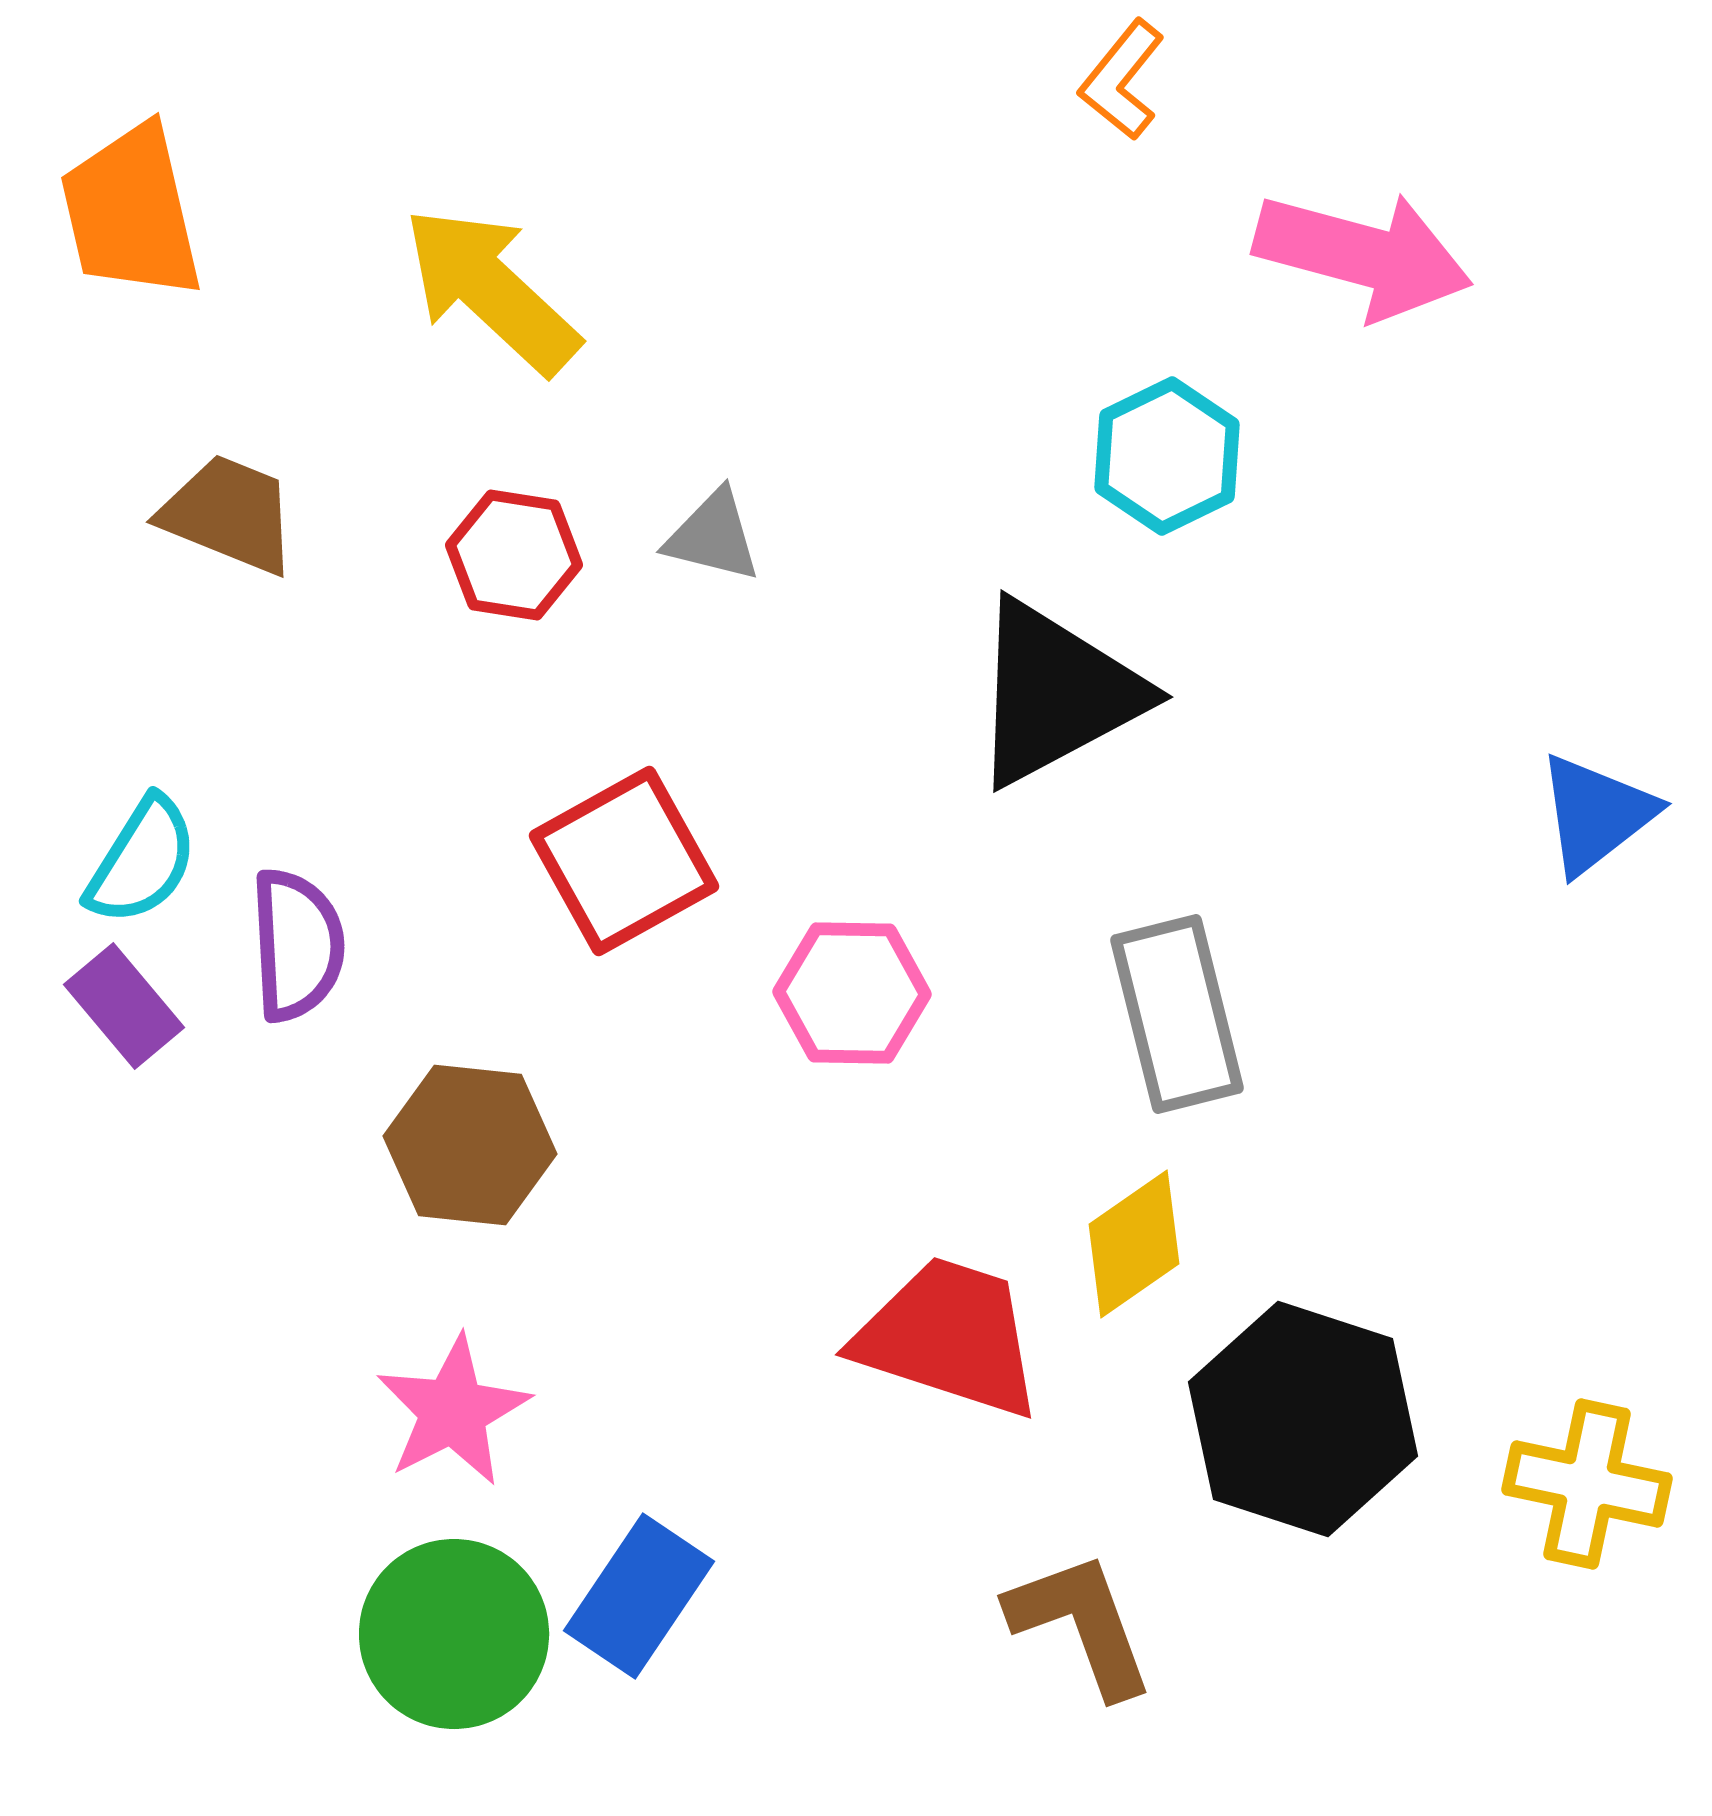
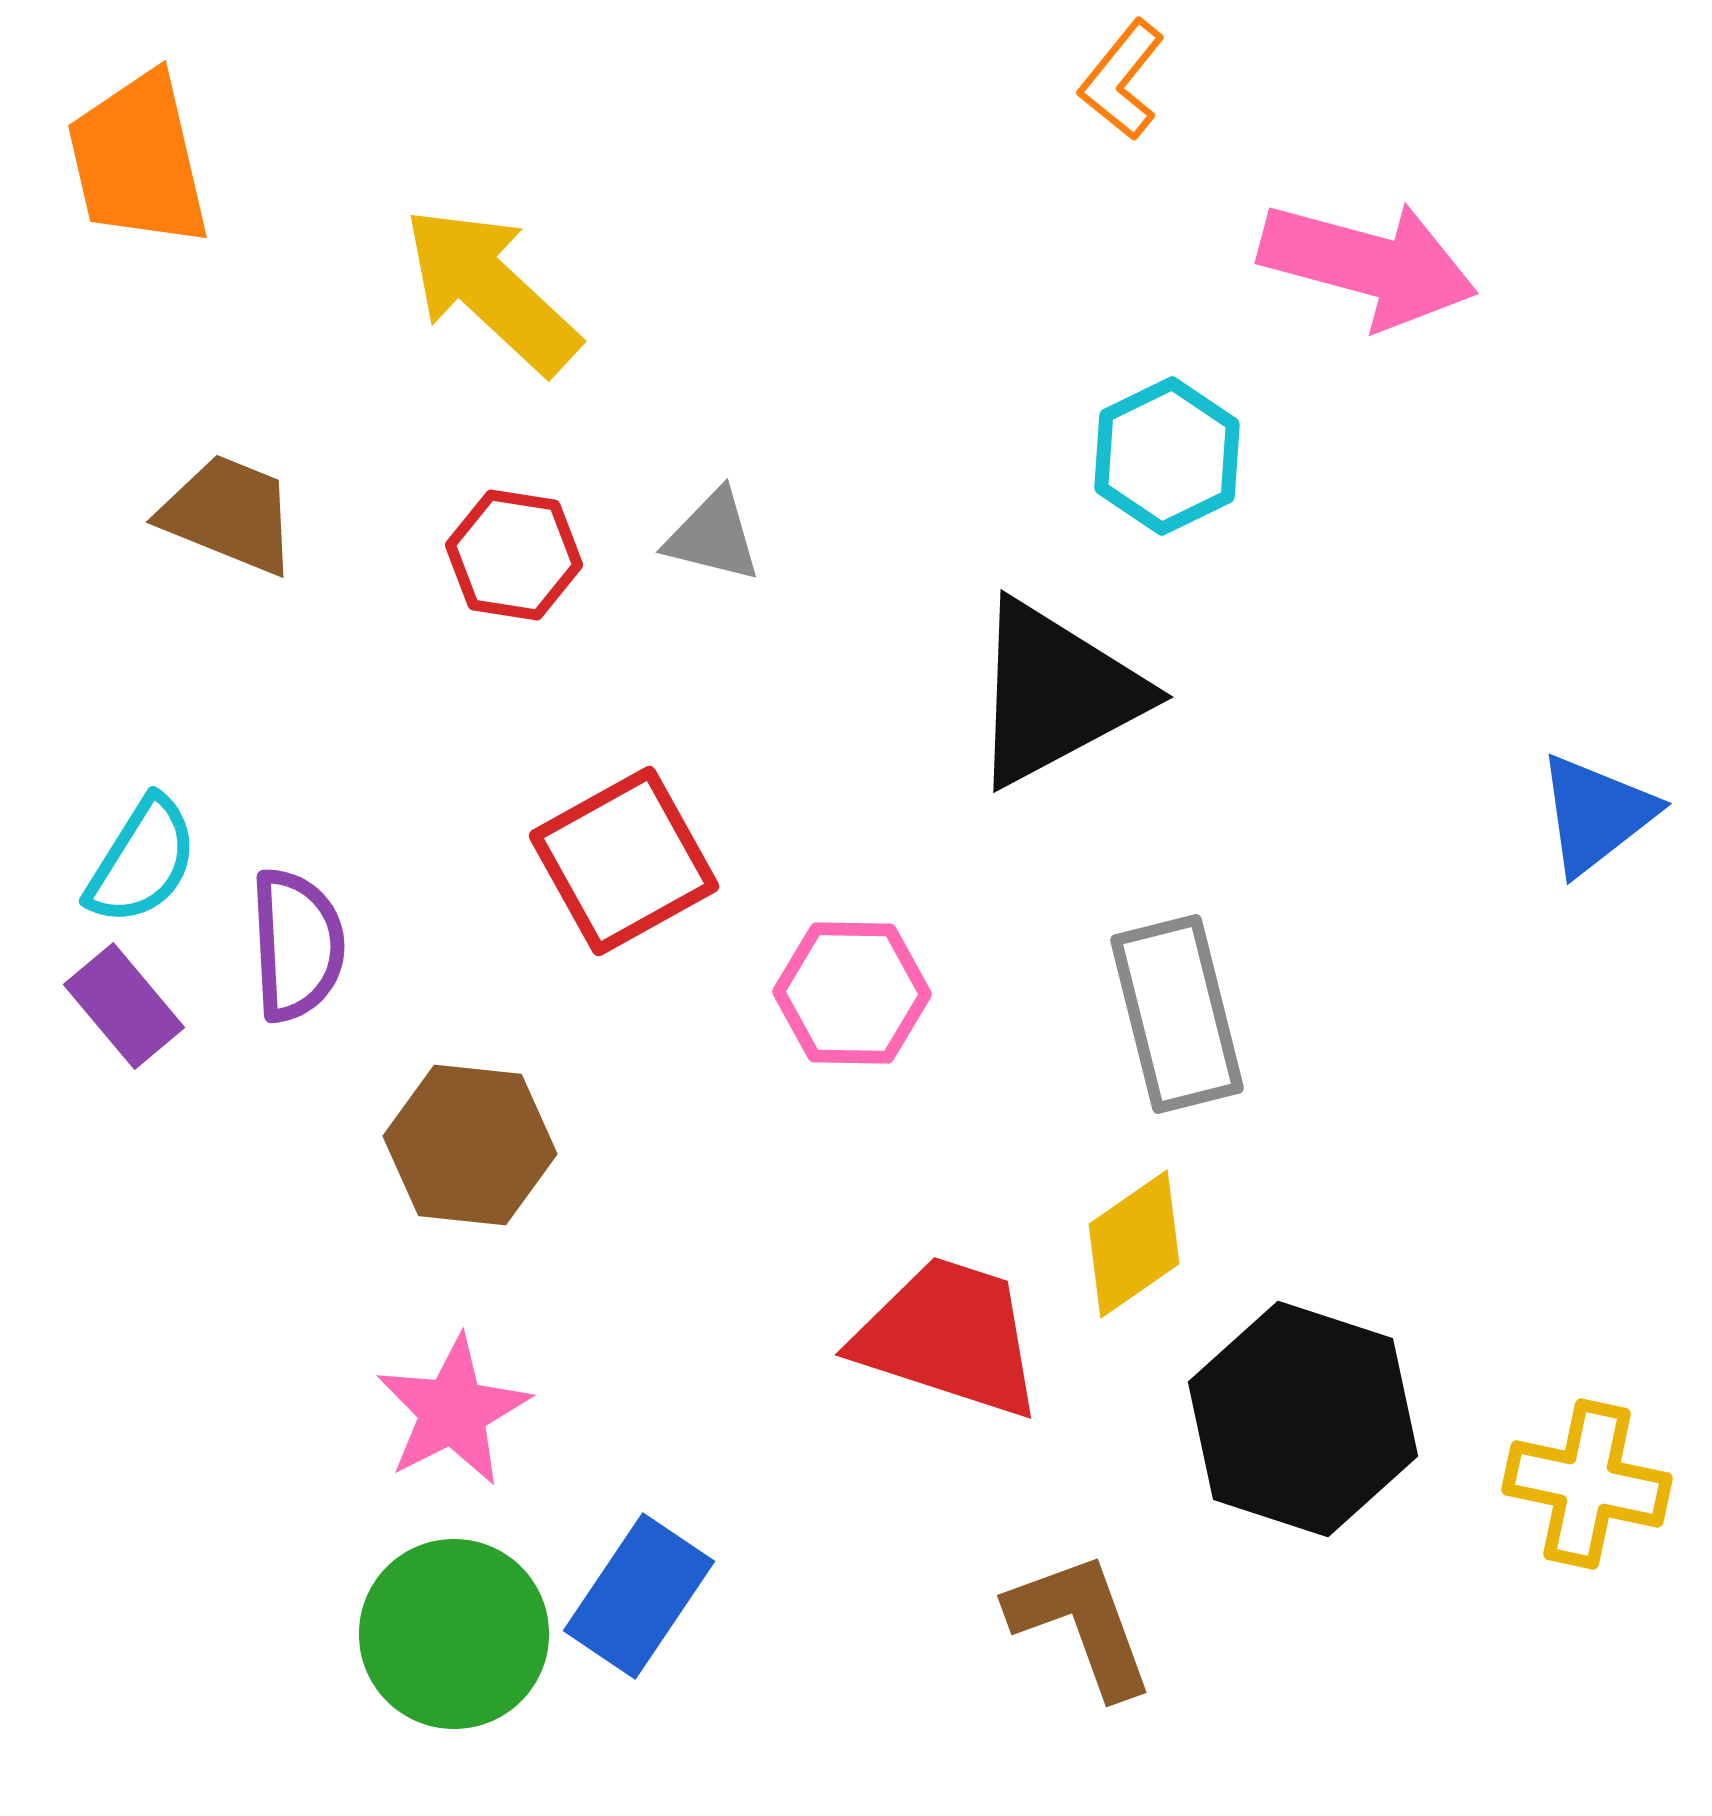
orange trapezoid: moved 7 px right, 52 px up
pink arrow: moved 5 px right, 9 px down
